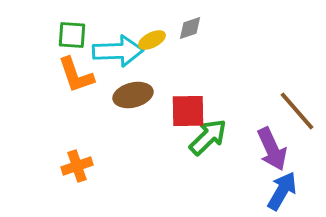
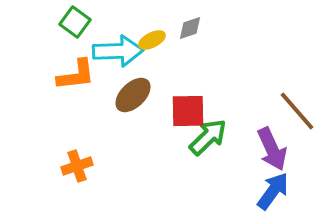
green square: moved 3 px right, 13 px up; rotated 32 degrees clockwise
orange L-shape: rotated 78 degrees counterclockwise
brown ellipse: rotated 30 degrees counterclockwise
blue arrow: moved 9 px left; rotated 6 degrees clockwise
